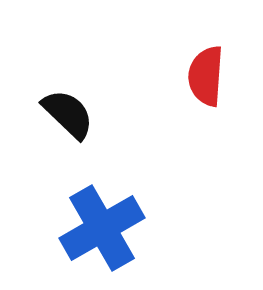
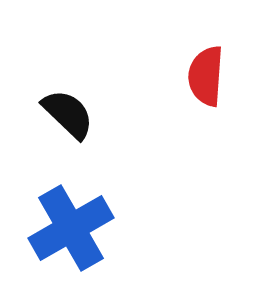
blue cross: moved 31 px left
